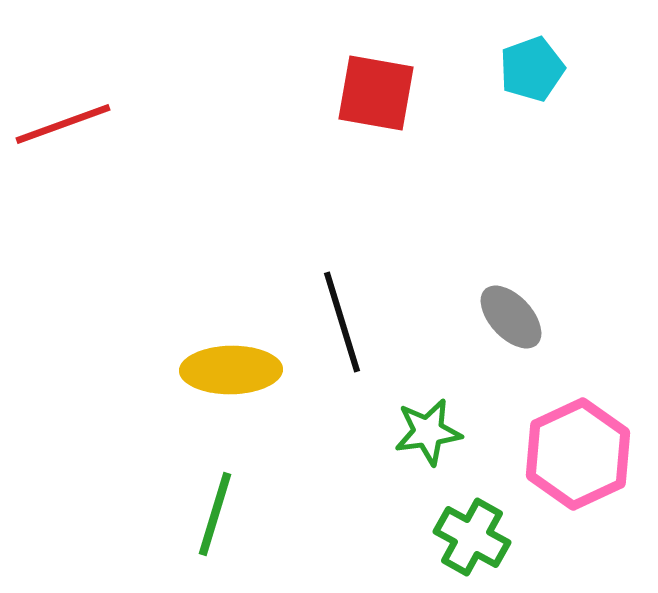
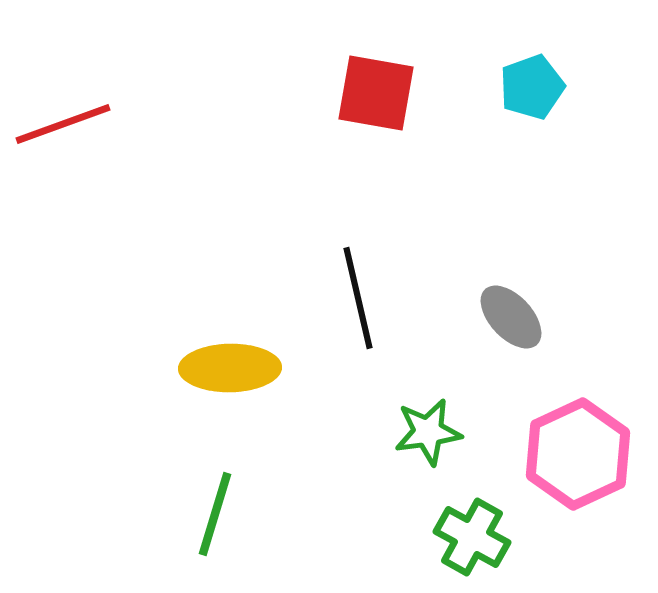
cyan pentagon: moved 18 px down
black line: moved 16 px right, 24 px up; rotated 4 degrees clockwise
yellow ellipse: moved 1 px left, 2 px up
